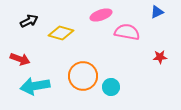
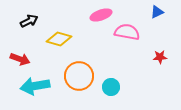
yellow diamond: moved 2 px left, 6 px down
orange circle: moved 4 px left
